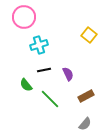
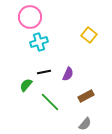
pink circle: moved 6 px right
cyan cross: moved 3 px up
black line: moved 2 px down
purple semicircle: rotated 48 degrees clockwise
green semicircle: rotated 80 degrees clockwise
green line: moved 3 px down
